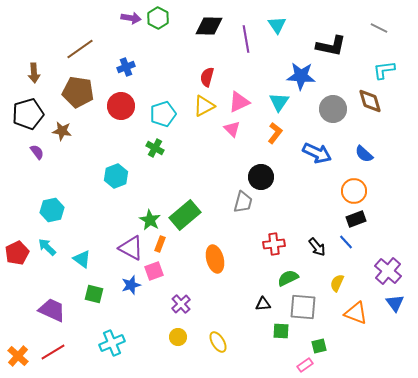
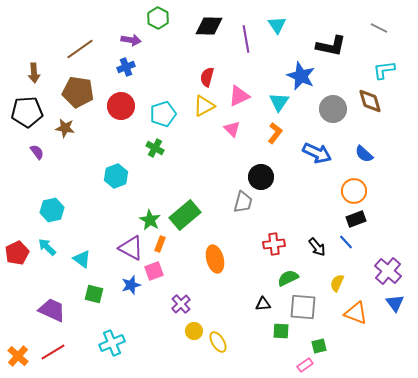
purple arrow at (131, 18): moved 22 px down
blue star at (301, 76): rotated 20 degrees clockwise
pink triangle at (239, 102): moved 6 px up
black pentagon at (28, 114): moved 1 px left, 2 px up; rotated 12 degrees clockwise
brown star at (62, 131): moved 3 px right, 3 px up
yellow circle at (178, 337): moved 16 px right, 6 px up
